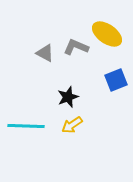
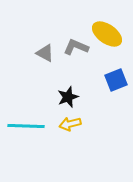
yellow arrow: moved 2 px left, 1 px up; rotated 20 degrees clockwise
